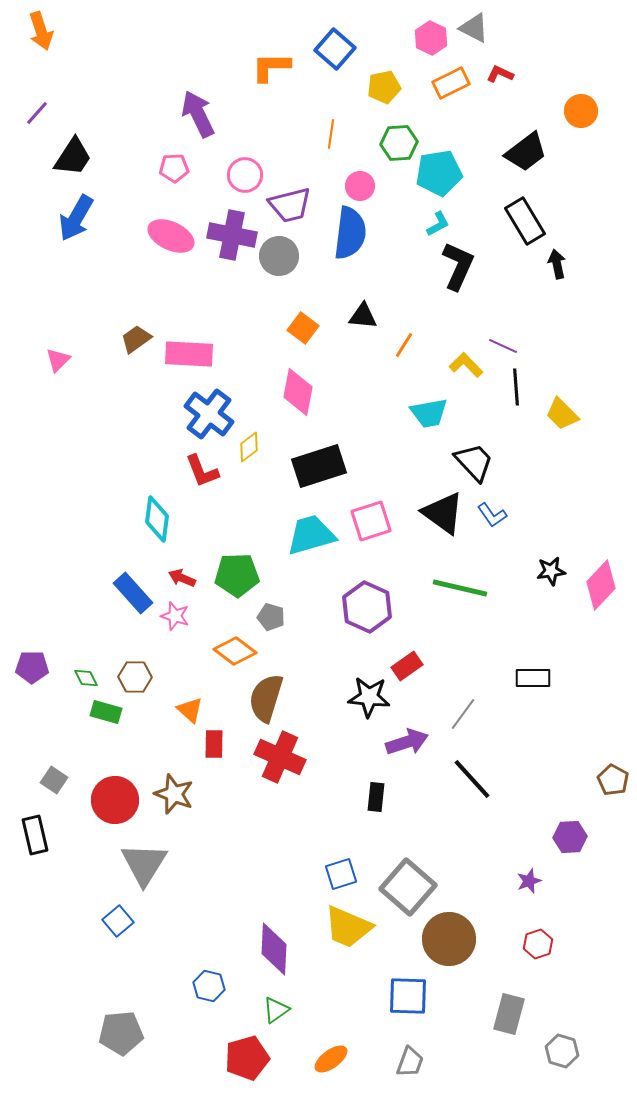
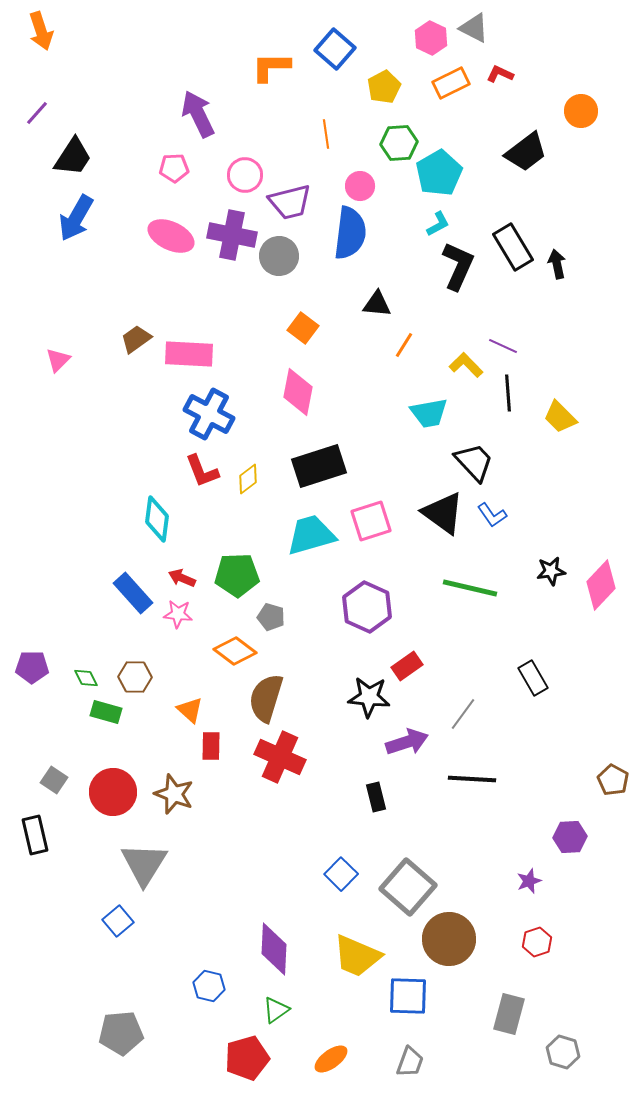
yellow pentagon at (384, 87): rotated 16 degrees counterclockwise
orange line at (331, 134): moved 5 px left; rotated 16 degrees counterclockwise
cyan pentagon at (439, 173): rotated 21 degrees counterclockwise
purple trapezoid at (290, 205): moved 3 px up
black rectangle at (525, 221): moved 12 px left, 26 px down
black triangle at (363, 316): moved 14 px right, 12 px up
black line at (516, 387): moved 8 px left, 6 px down
blue cross at (209, 414): rotated 9 degrees counterclockwise
yellow trapezoid at (562, 414): moved 2 px left, 3 px down
yellow diamond at (249, 447): moved 1 px left, 32 px down
green line at (460, 588): moved 10 px right
pink star at (175, 616): moved 3 px right, 2 px up; rotated 12 degrees counterclockwise
black rectangle at (533, 678): rotated 60 degrees clockwise
red rectangle at (214, 744): moved 3 px left, 2 px down
black line at (472, 779): rotated 45 degrees counterclockwise
black rectangle at (376, 797): rotated 20 degrees counterclockwise
red circle at (115, 800): moved 2 px left, 8 px up
blue square at (341, 874): rotated 28 degrees counterclockwise
yellow trapezoid at (348, 927): moved 9 px right, 29 px down
red hexagon at (538, 944): moved 1 px left, 2 px up
gray hexagon at (562, 1051): moved 1 px right, 1 px down
